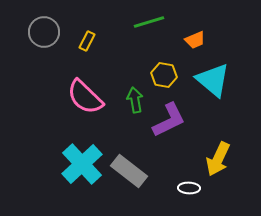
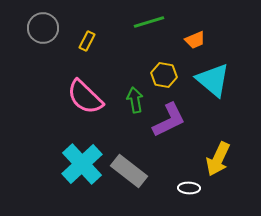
gray circle: moved 1 px left, 4 px up
